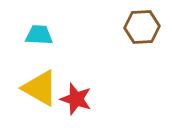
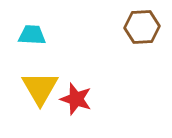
cyan trapezoid: moved 7 px left
yellow triangle: rotated 30 degrees clockwise
